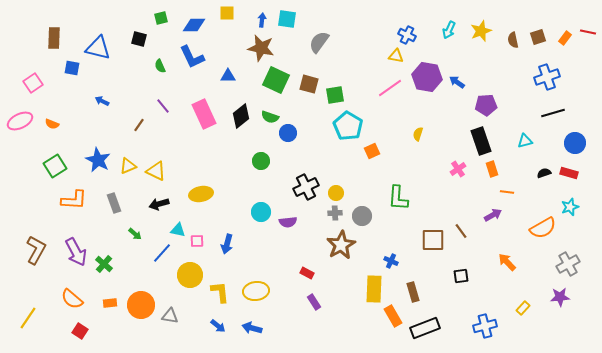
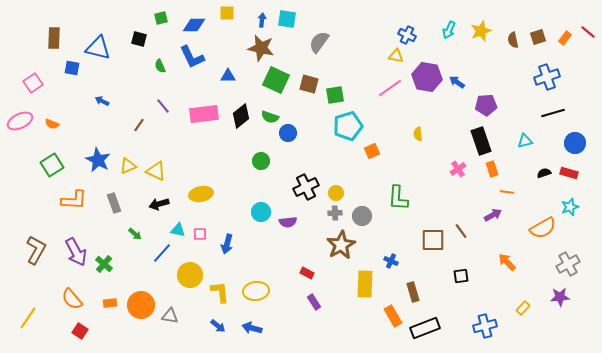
red line at (588, 32): rotated 28 degrees clockwise
pink rectangle at (204, 114): rotated 72 degrees counterclockwise
cyan pentagon at (348, 126): rotated 24 degrees clockwise
yellow semicircle at (418, 134): rotated 24 degrees counterclockwise
green square at (55, 166): moved 3 px left, 1 px up
pink square at (197, 241): moved 3 px right, 7 px up
yellow rectangle at (374, 289): moved 9 px left, 5 px up
orange semicircle at (72, 299): rotated 10 degrees clockwise
